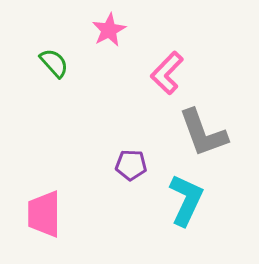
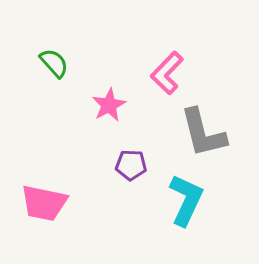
pink star: moved 75 px down
gray L-shape: rotated 6 degrees clockwise
pink trapezoid: moved 11 px up; rotated 78 degrees counterclockwise
